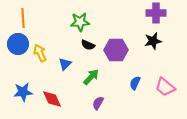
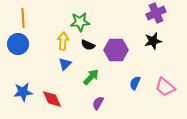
purple cross: rotated 24 degrees counterclockwise
yellow arrow: moved 23 px right, 12 px up; rotated 30 degrees clockwise
